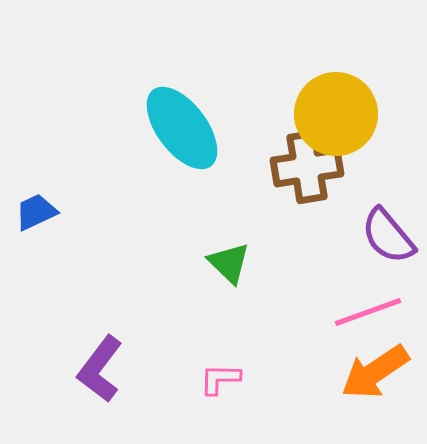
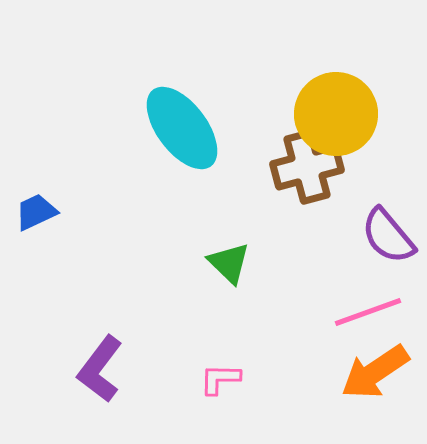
brown cross: rotated 6 degrees counterclockwise
